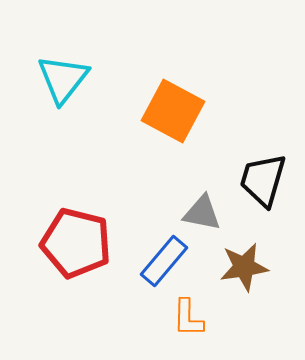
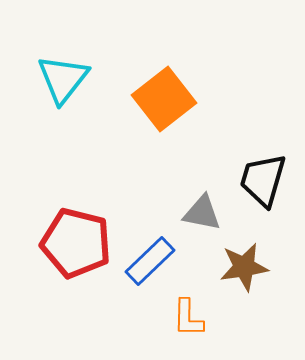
orange square: moved 9 px left, 12 px up; rotated 24 degrees clockwise
blue rectangle: moved 14 px left; rotated 6 degrees clockwise
